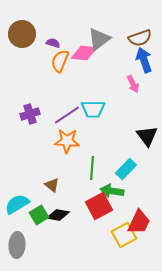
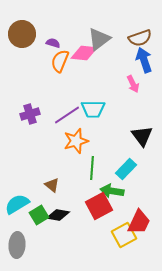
black triangle: moved 5 px left
orange star: moved 9 px right; rotated 20 degrees counterclockwise
